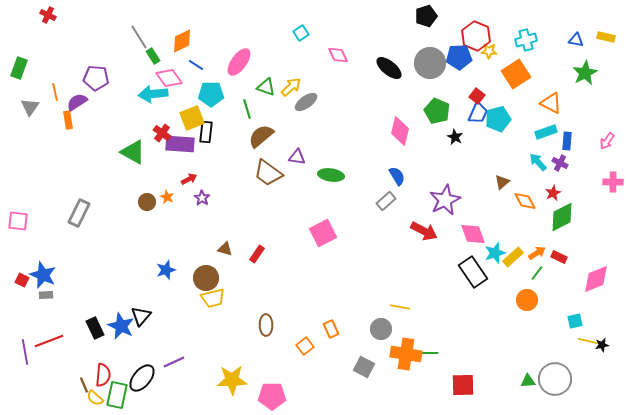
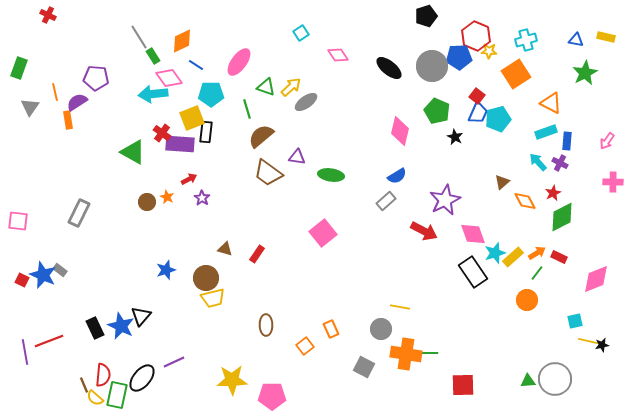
pink diamond at (338, 55): rotated 10 degrees counterclockwise
gray circle at (430, 63): moved 2 px right, 3 px down
blue semicircle at (397, 176): rotated 90 degrees clockwise
pink square at (323, 233): rotated 12 degrees counterclockwise
gray rectangle at (46, 295): moved 14 px right, 25 px up; rotated 40 degrees clockwise
